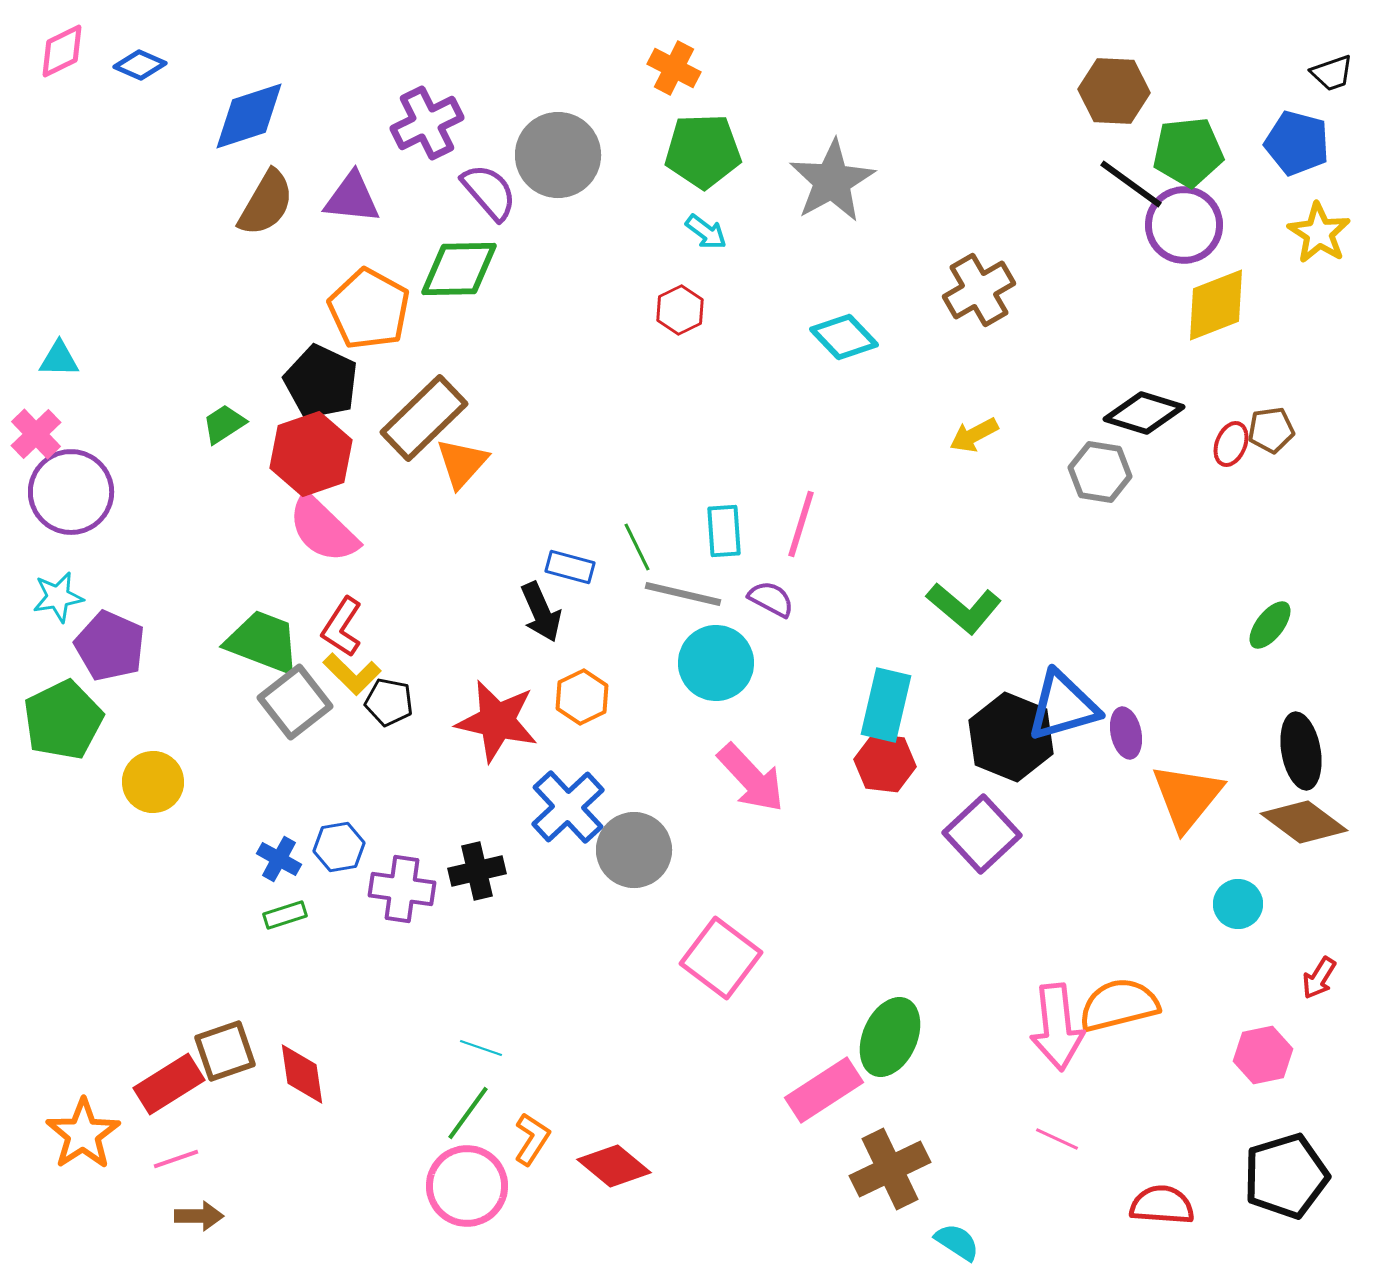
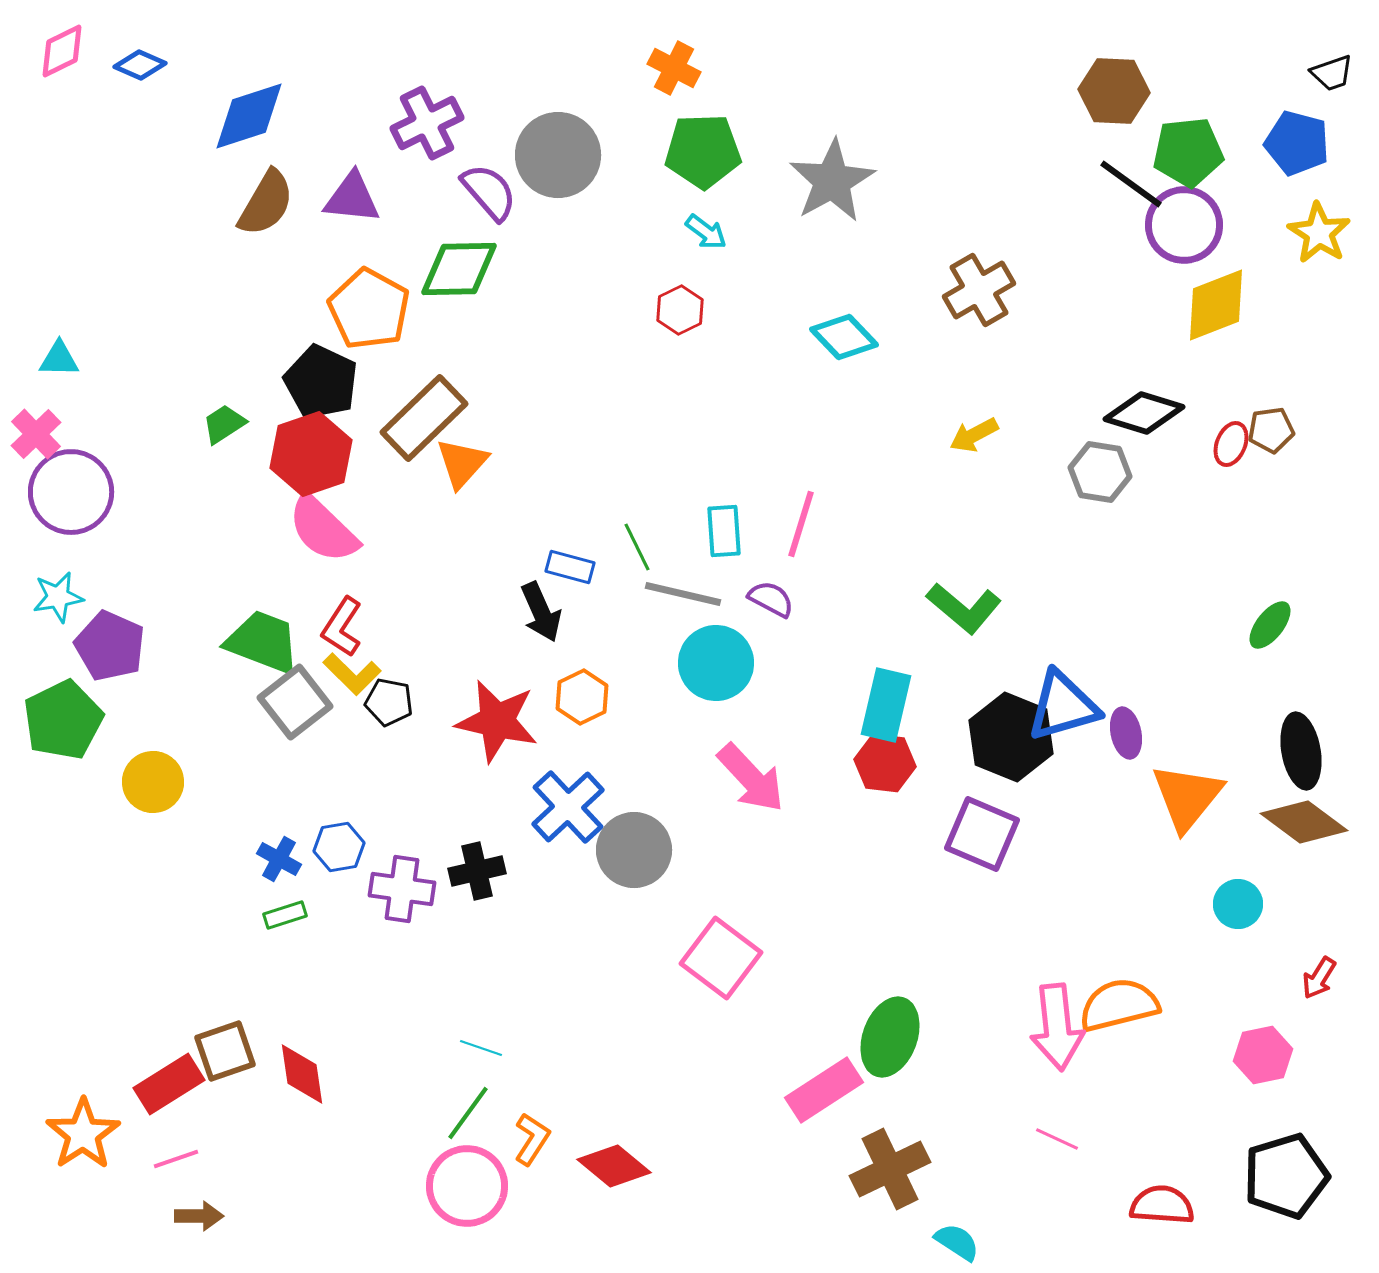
purple square at (982, 834): rotated 24 degrees counterclockwise
green ellipse at (890, 1037): rotated 4 degrees counterclockwise
